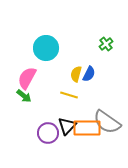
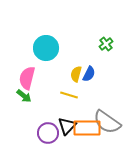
pink semicircle: rotated 15 degrees counterclockwise
